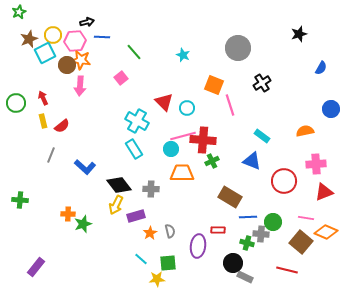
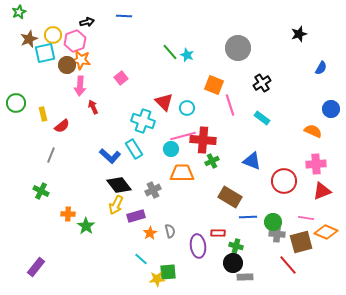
blue line at (102, 37): moved 22 px right, 21 px up
pink hexagon at (75, 41): rotated 15 degrees counterclockwise
green line at (134, 52): moved 36 px right
cyan square at (45, 53): rotated 15 degrees clockwise
cyan star at (183, 55): moved 4 px right
red arrow at (43, 98): moved 50 px right, 9 px down
yellow rectangle at (43, 121): moved 7 px up
cyan cross at (137, 121): moved 6 px right; rotated 10 degrees counterclockwise
orange semicircle at (305, 131): moved 8 px right; rotated 36 degrees clockwise
cyan rectangle at (262, 136): moved 18 px up
blue L-shape at (85, 167): moved 25 px right, 11 px up
gray cross at (151, 189): moved 2 px right, 1 px down; rotated 28 degrees counterclockwise
red triangle at (324, 192): moved 2 px left, 1 px up
green cross at (20, 200): moved 21 px right, 9 px up; rotated 21 degrees clockwise
green star at (83, 224): moved 3 px right, 2 px down; rotated 18 degrees counterclockwise
red rectangle at (218, 230): moved 3 px down
gray cross at (261, 234): moved 16 px right
brown square at (301, 242): rotated 35 degrees clockwise
green cross at (247, 243): moved 11 px left, 3 px down
purple ellipse at (198, 246): rotated 15 degrees counterclockwise
green square at (168, 263): moved 9 px down
red line at (287, 270): moved 1 px right, 5 px up; rotated 35 degrees clockwise
gray rectangle at (245, 277): rotated 28 degrees counterclockwise
